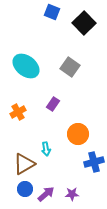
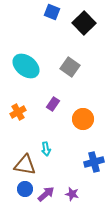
orange circle: moved 5 px right, 15 px up
brown triangle: moved 1 px right, 1 px down; rotated 40 degrees clockwise
purple star: rotated 16 degrees clockwise
